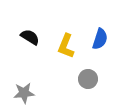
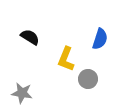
yellow L-shape: moved 13 px down
gray star: moved 2 px left; rotated 15 degrees clockwise
